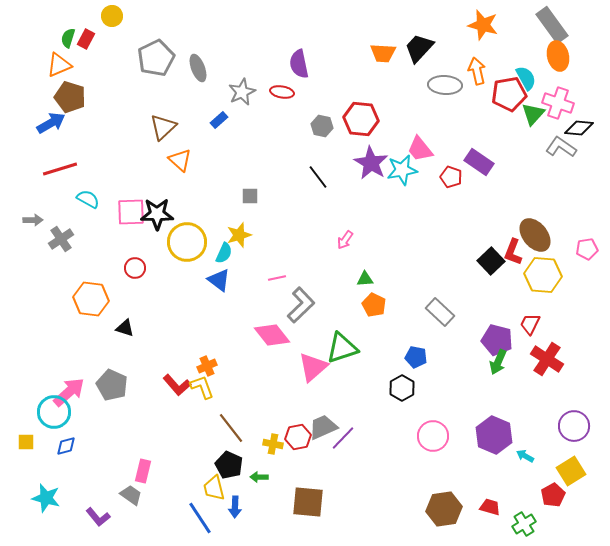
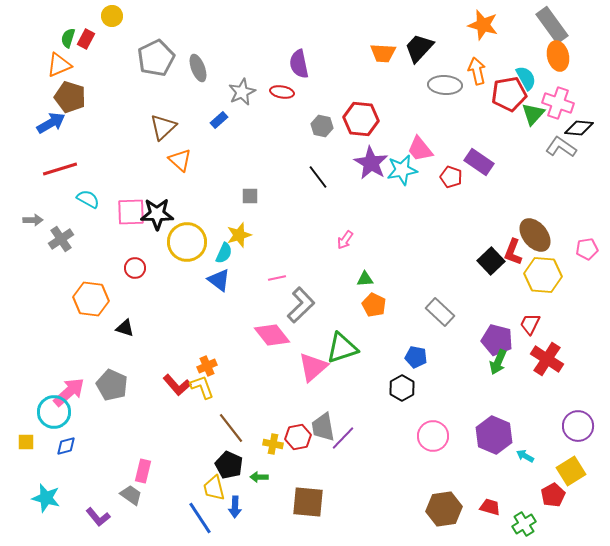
purple circle at (574, 426): moved 4 px right
gray trapezoid at (323, 427): rotated 76 degrees counterclockwise
